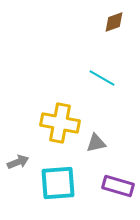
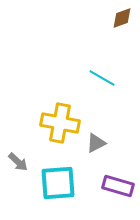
brown diamond: moved 8 px right, 4 px up
gray triangle: rotated 15 degrees counterclockwise
gray arrow: rotated 65 degrees clockwise
